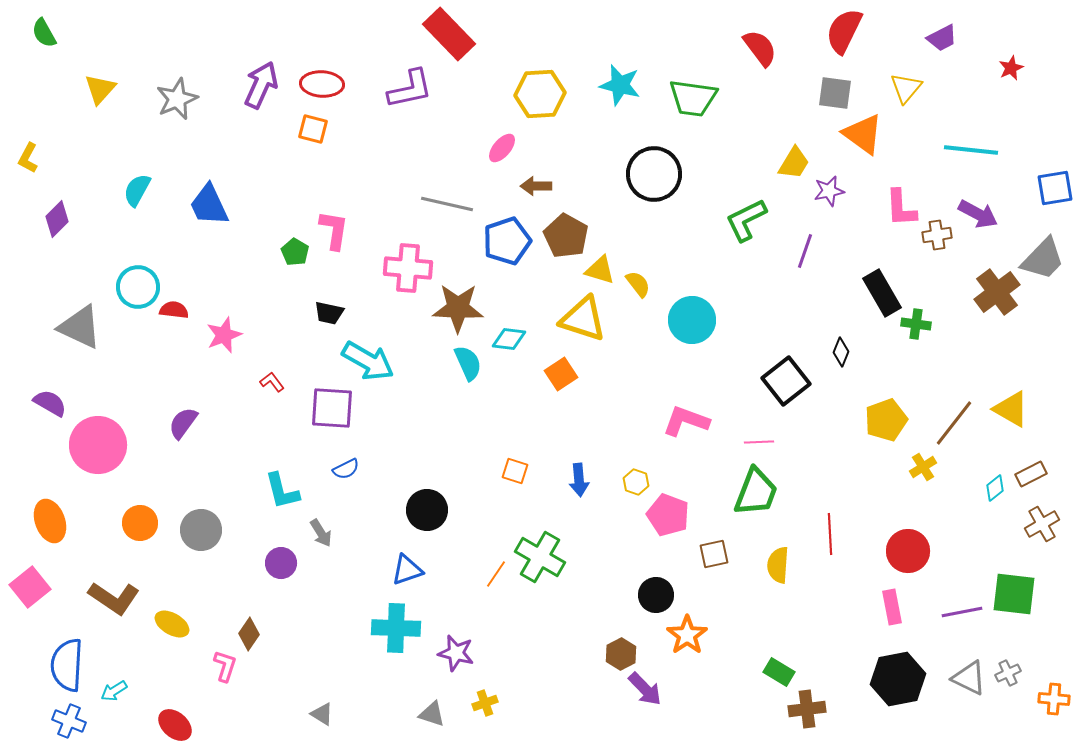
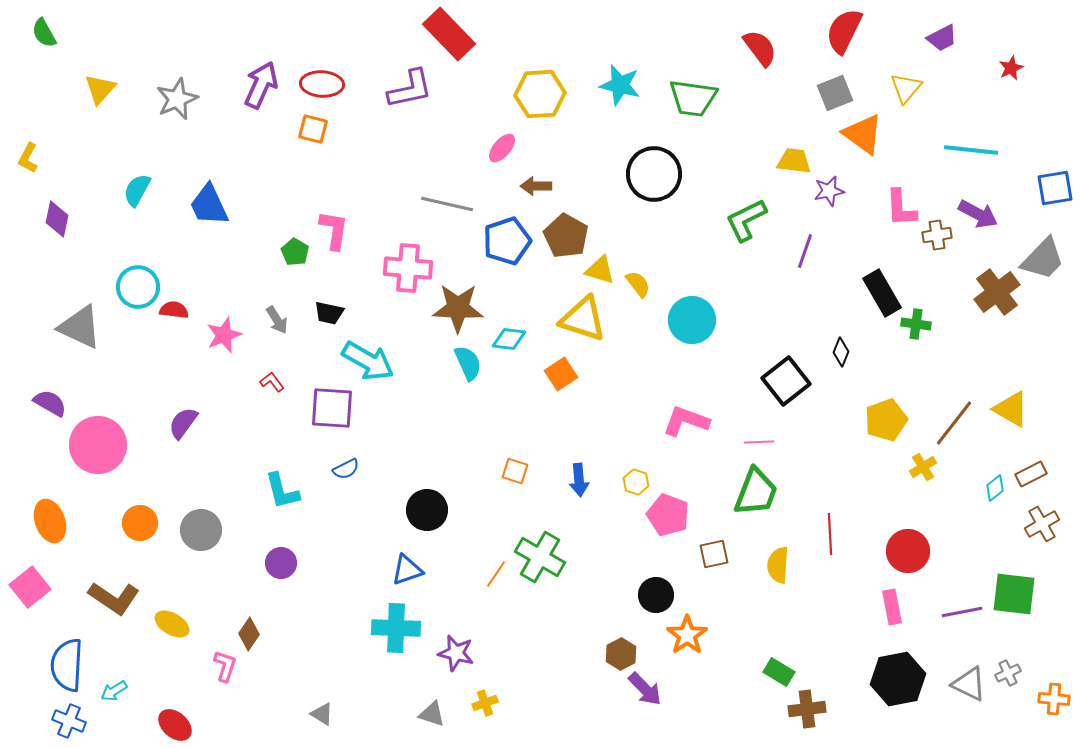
gray square at (835, 93): rotated 30 degrees counterclockwise
yellow trapezoid at (794, 163): moved 2 px up; rotated 114 degrees counterclockwise
purple diamond at (57, 219): rotated 33 degrees counterclockwise
gray arrow at (321, 533): moved 44 px left, 213 px up
gray triangle at (969, 678): moved 6 px down
